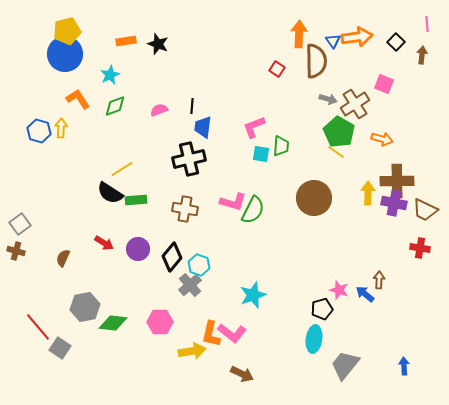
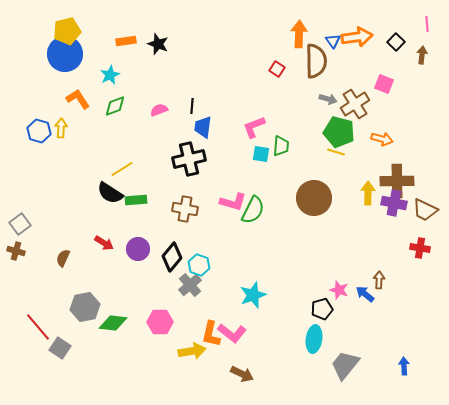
green pentagon at (339, 132): rotated 16 degrees counterclockwise
yellow line at (336, 152): rotated 18 degrees counterclockwise
